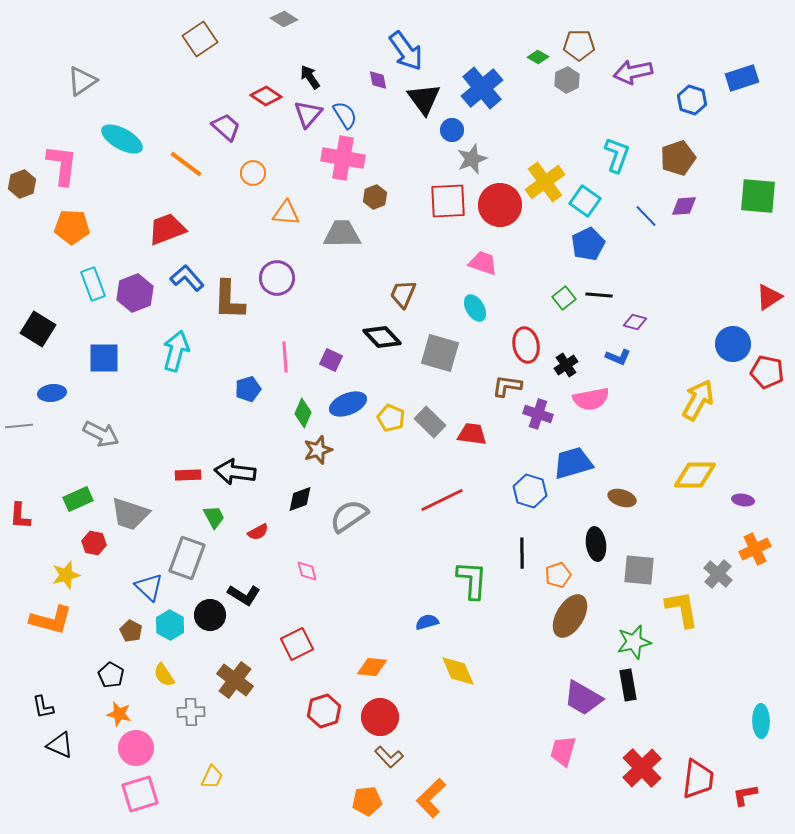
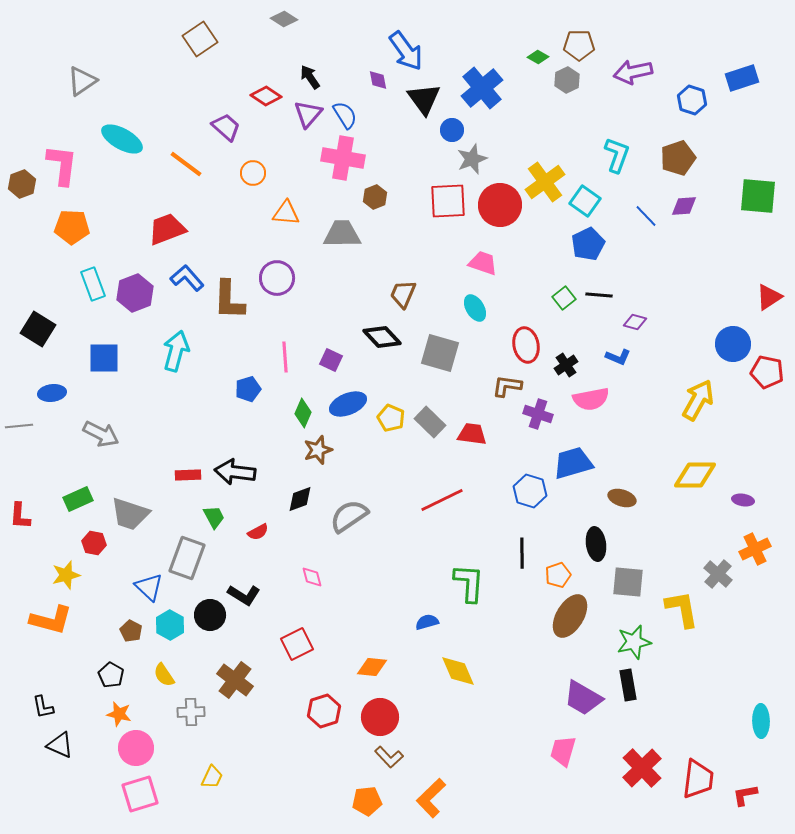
gray square at (639, 570): moved 11 px left, 12 px down
pink diamond at (307, 571): moved 5 px right, 6 px down
green L-shape at (472, 580): moved 3 px left, 3 px down
